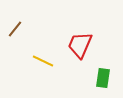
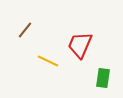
brown line: moved 10 px right, 1 px down
yellow line: moved 5 px right
